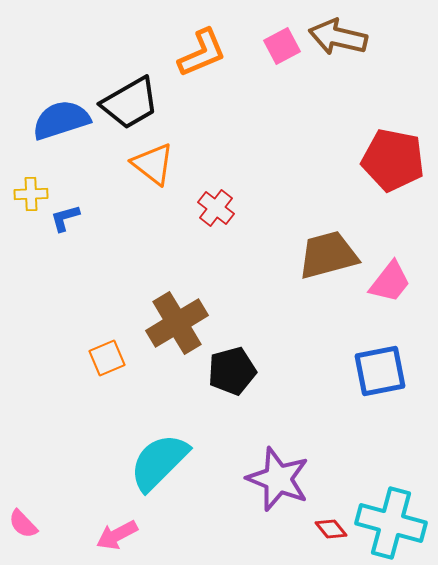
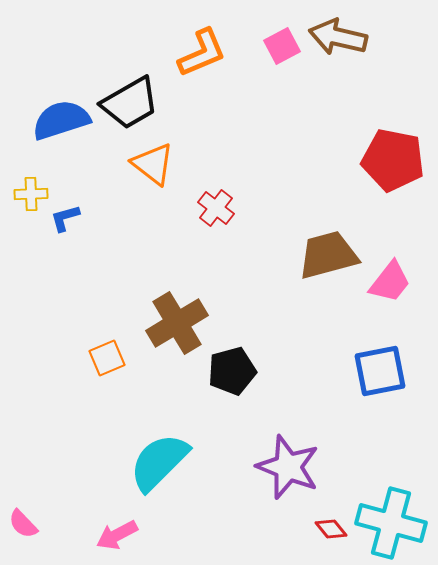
purple star: moved 10 px right, 12 px up
